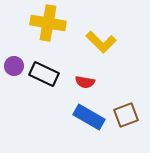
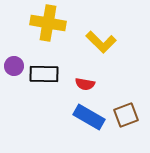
black rectangle: rotated 24 degrees counterclockwise
red semicircle: moved 2 px down
